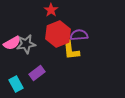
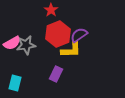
purple semicircle: rotated 30 degrees counterclockwise
gray star: moved 1 px down
yellow L-shape: rotated 85 degrees counterclockwise
purple rectangle: moved 19 px right, 1 px down; rotated 28 degrees counterclockwise
cyan rectangle: moved 1 px left, 1 px up; rotated 42 degrees clockwise
